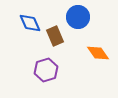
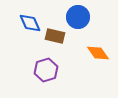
brown rectangle: rotated 54 degrees counterclockwise
